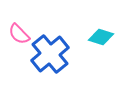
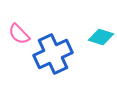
blue cross: moved 3 px right; rotated 15 degrees clockwise
